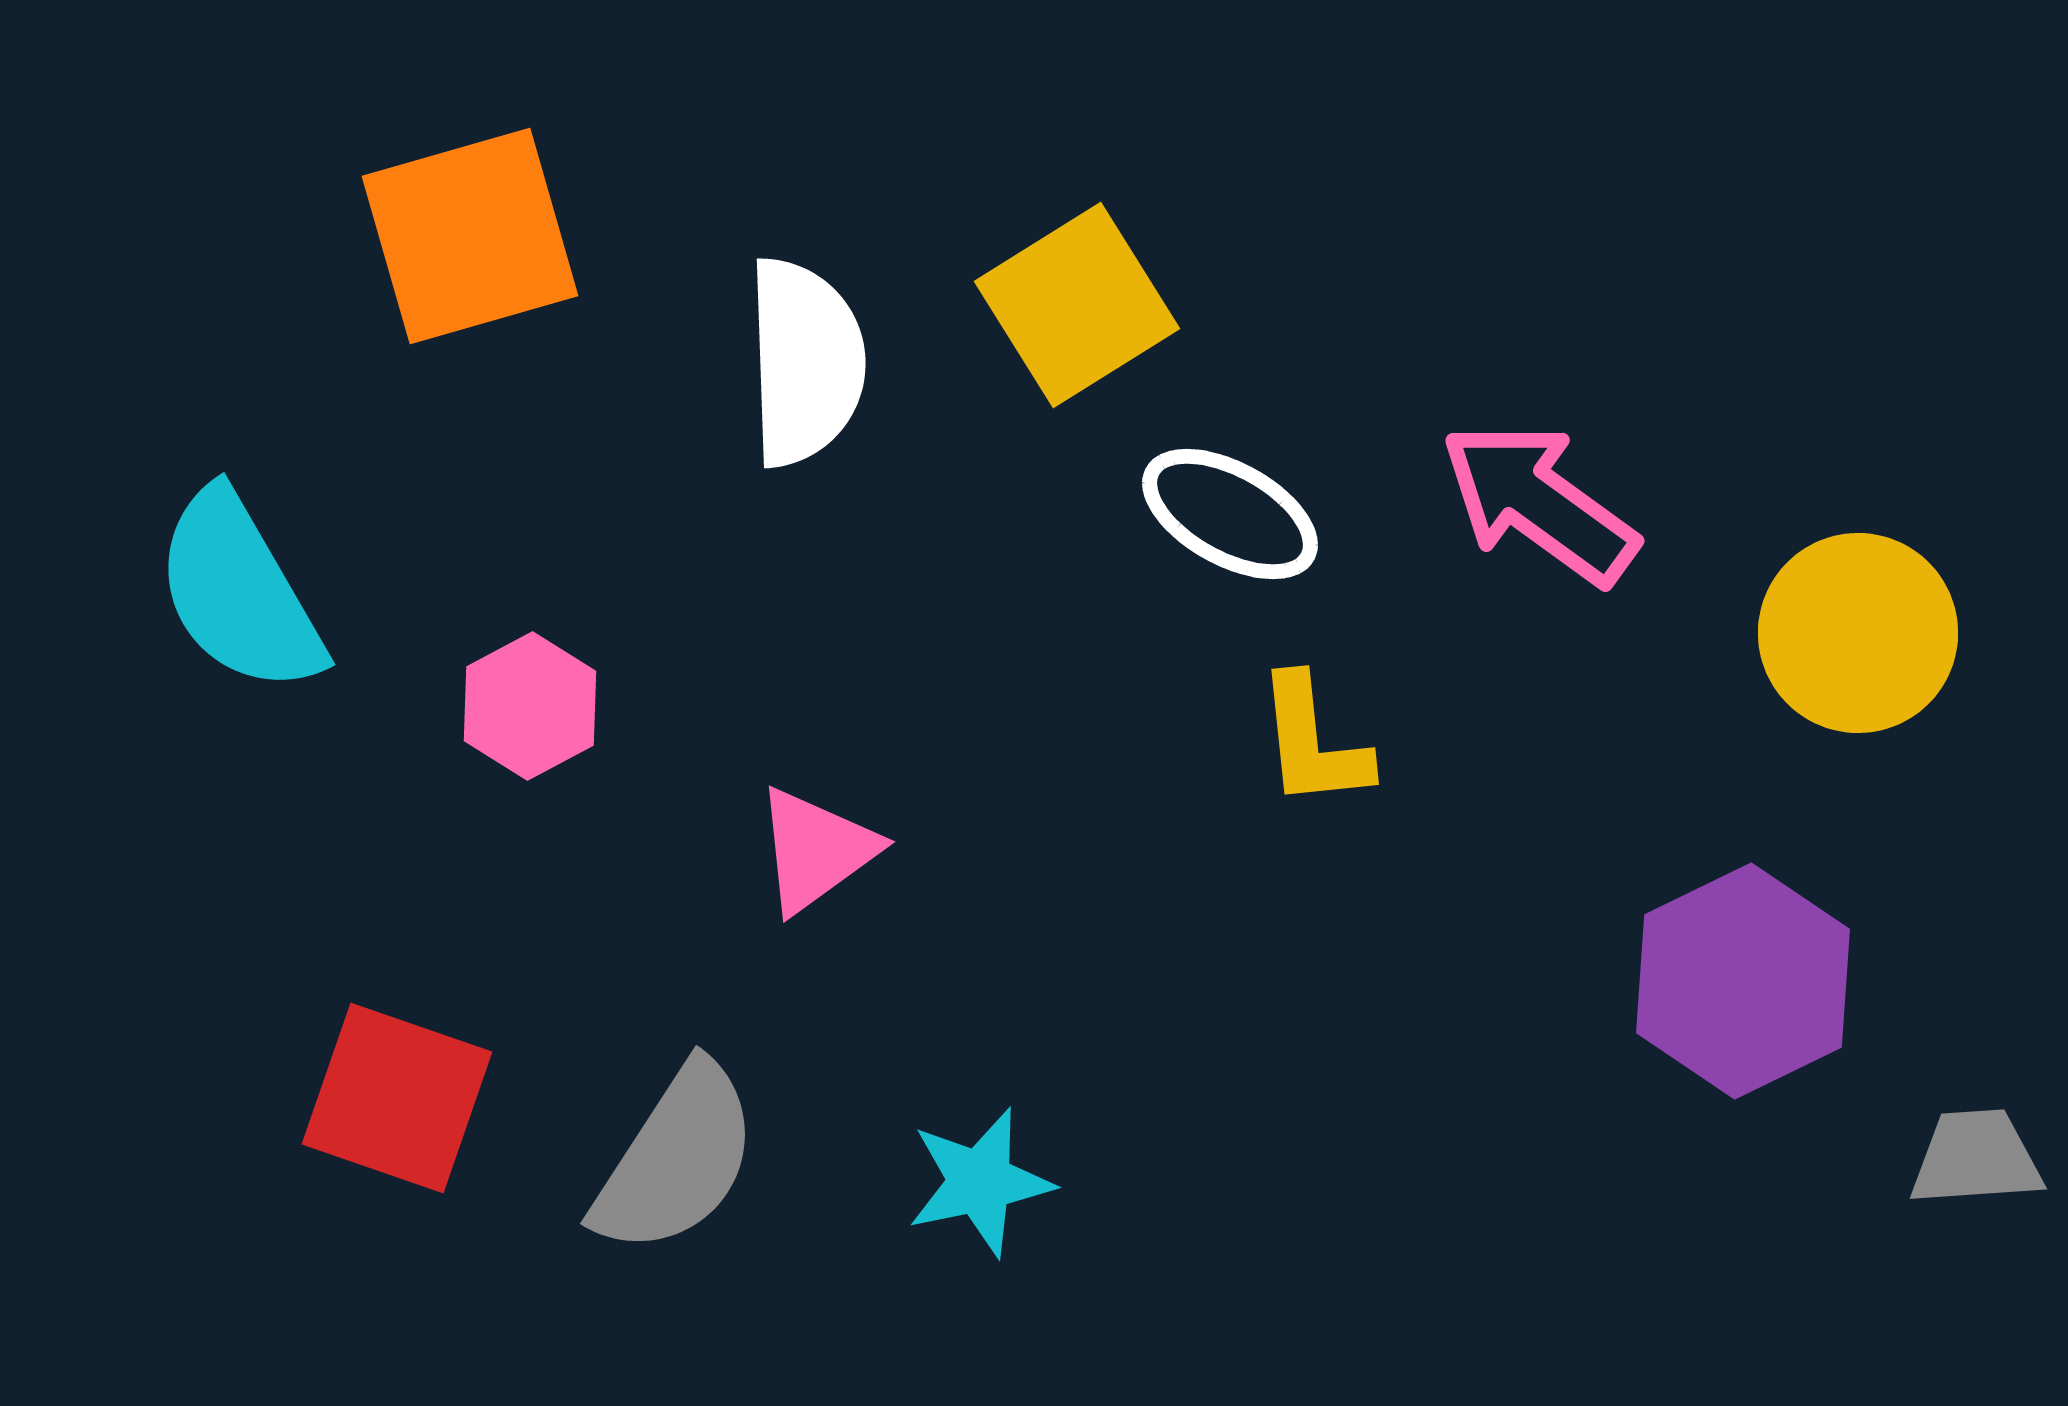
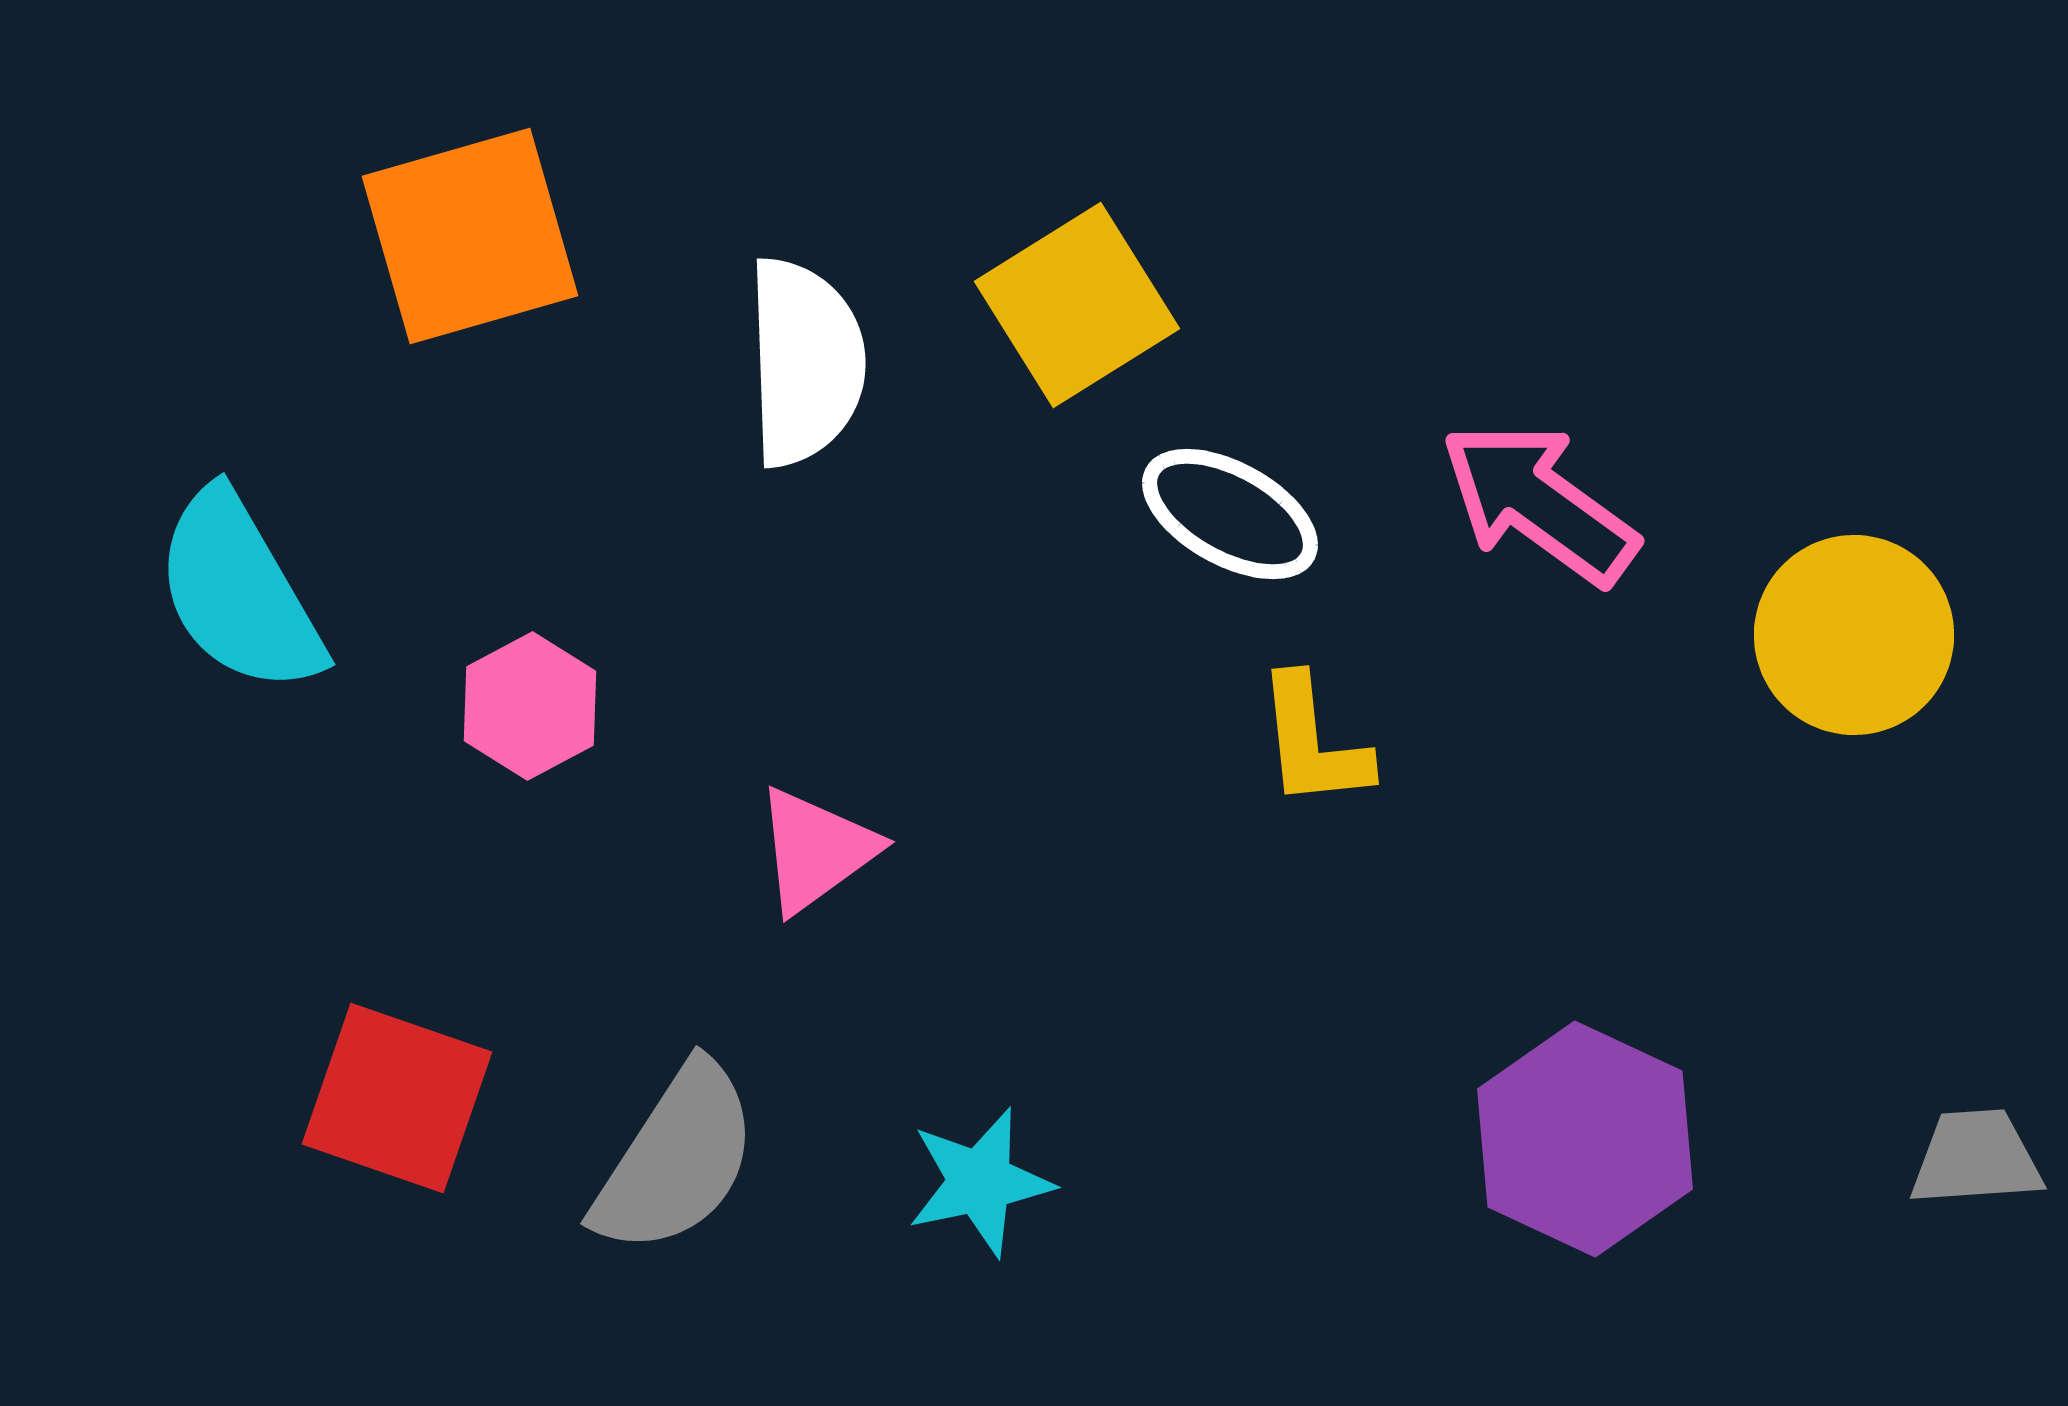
yellow circle: moved 4 px left, 2 px down
purple hexagon: moved 158 px left, 158 px down; rotated 9 degrees counterclockwise
